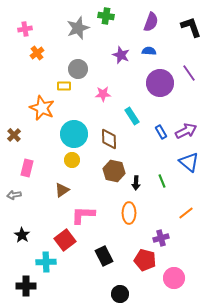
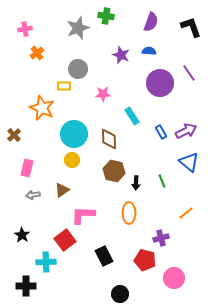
gray arrow: moved 19 px right
